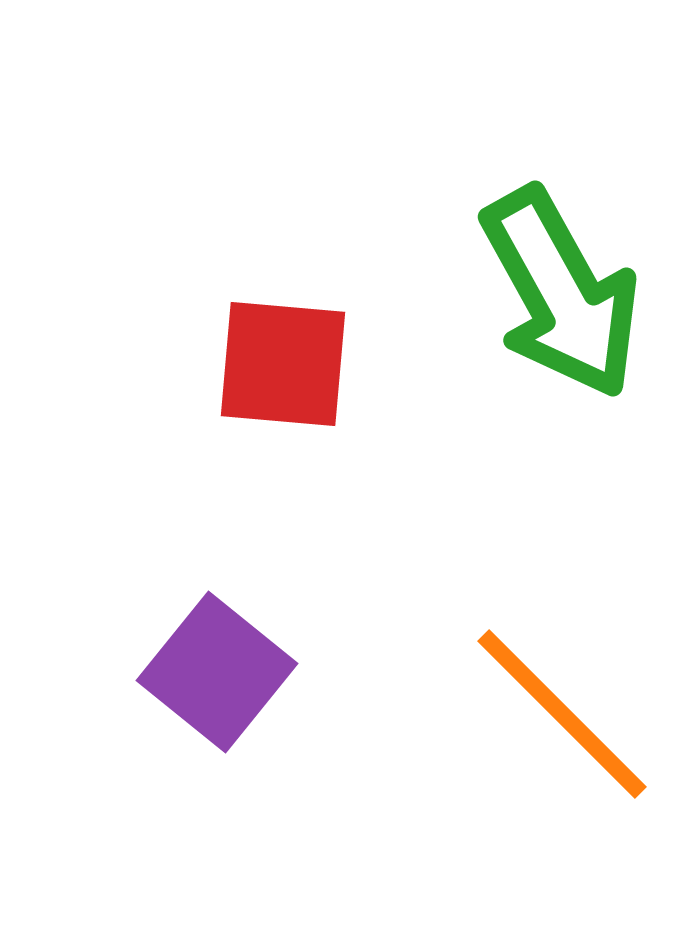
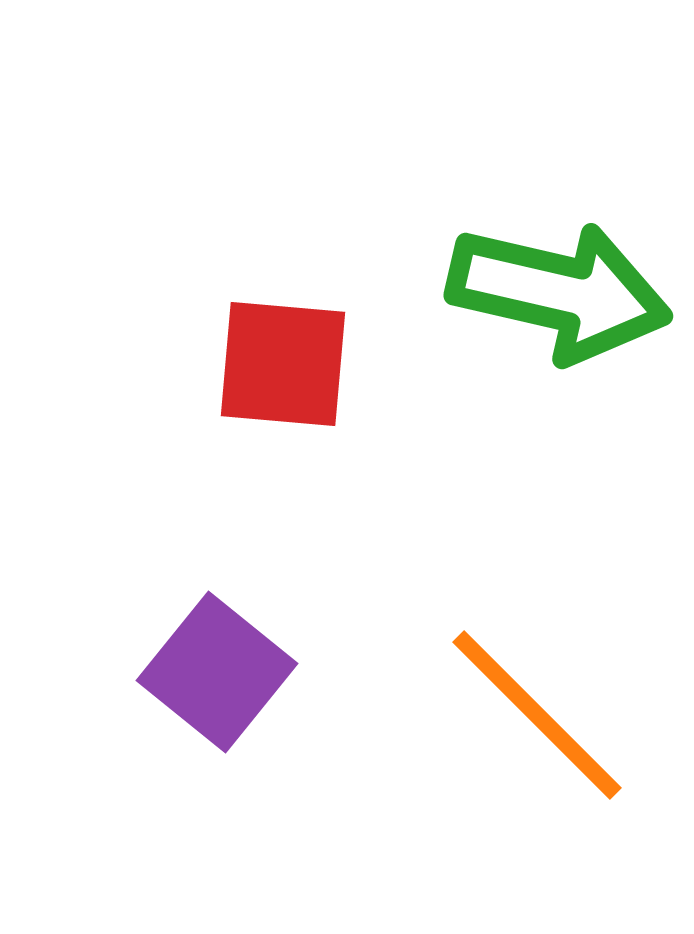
green arrow: moved 2 px left, 1 px up; rotated 48 degrees counterclockwise
orange line: moved 25 px left, 1 px down
